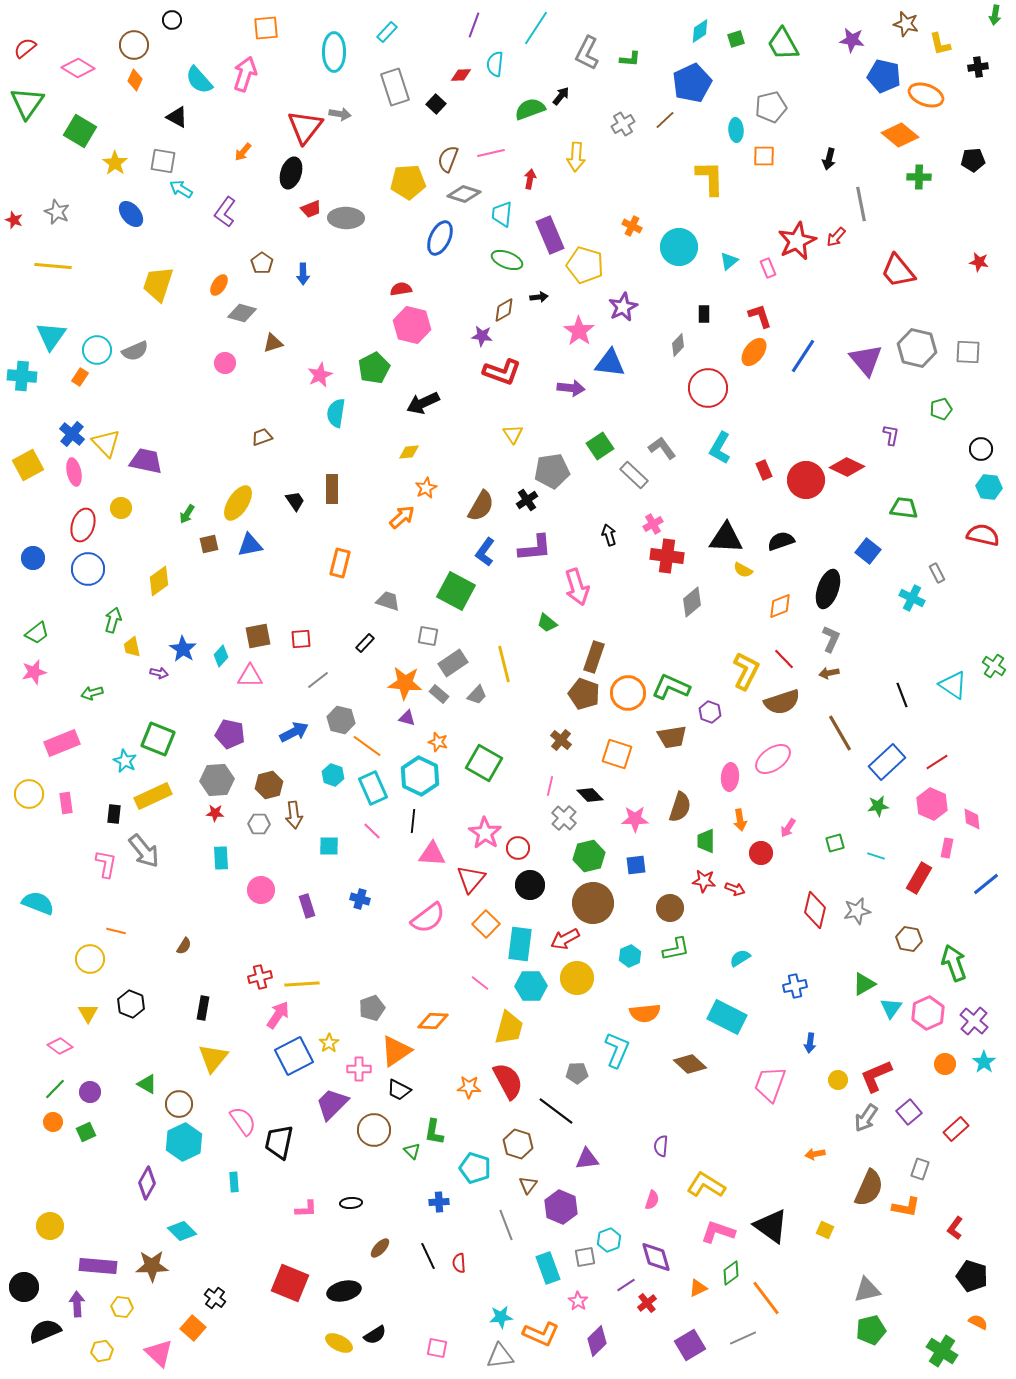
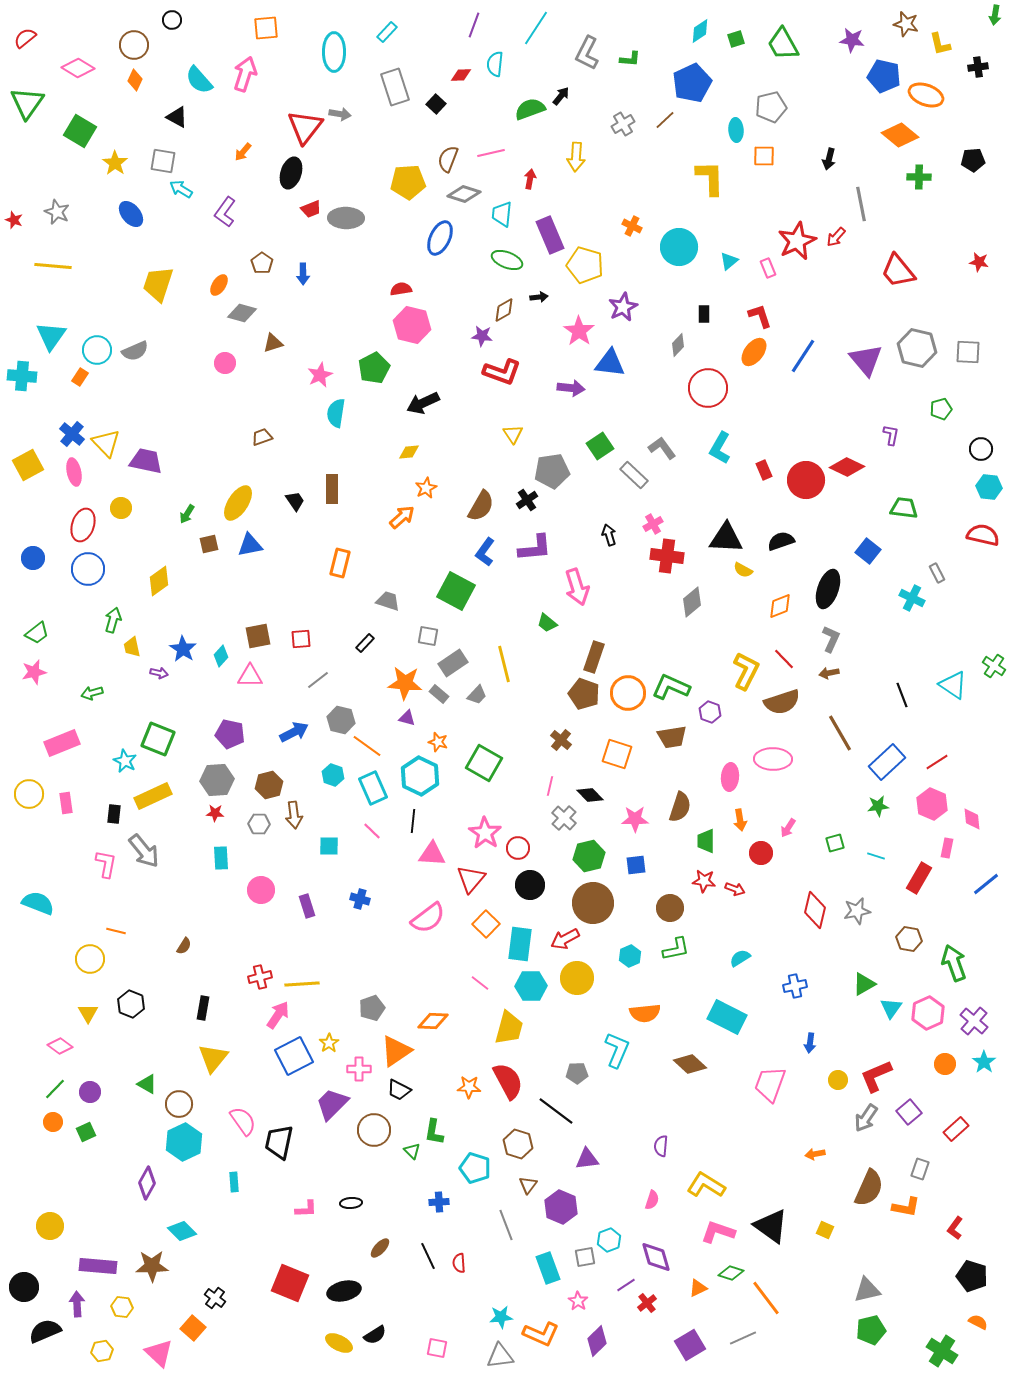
red semicircle at (25, 48): moved 10 px up
pink ellipse at (773, 759): rotated 36 degrees clockwise
green diamond at (731, 1273): rotated 55 degrees clockwise
